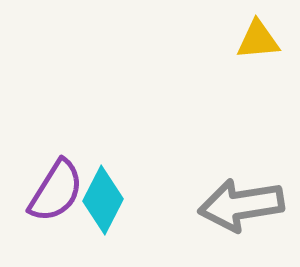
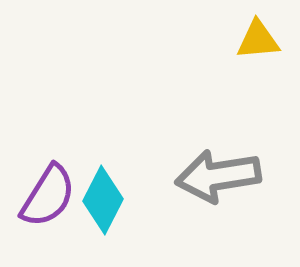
purple semicircle: moved 8 px left, 5 px down
gray arrow: moved 23 px left, 29 px up
